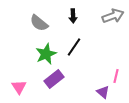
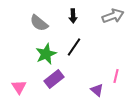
purple triangle: moved 6 px left, 2 px up
